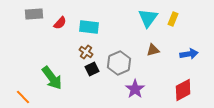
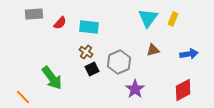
gray hexagon: moved 1 px up
